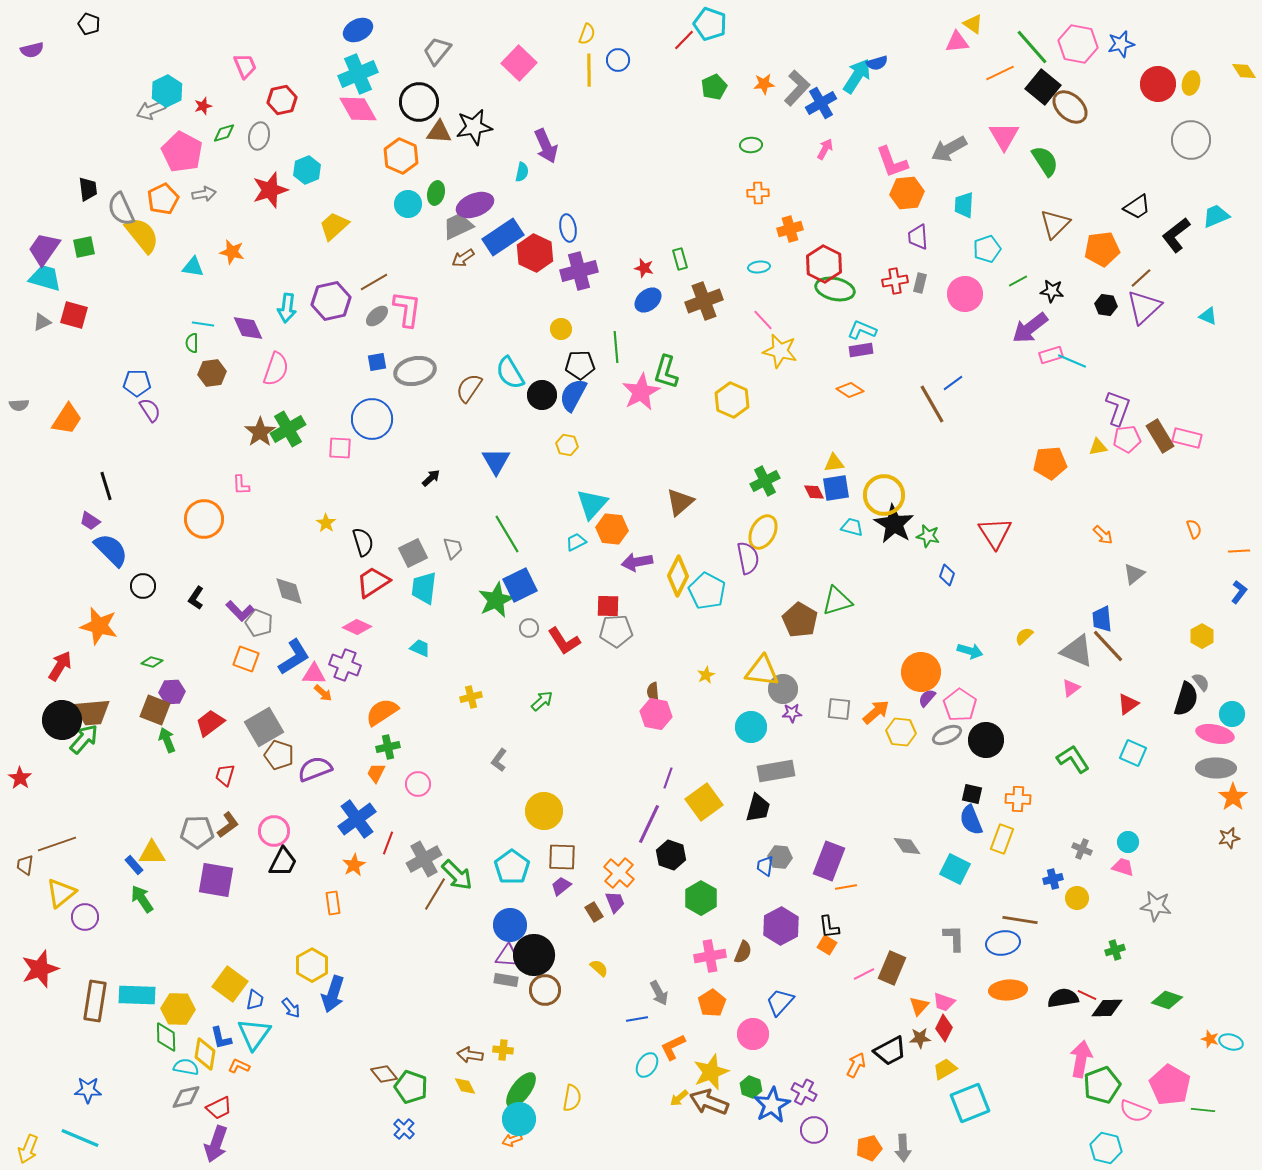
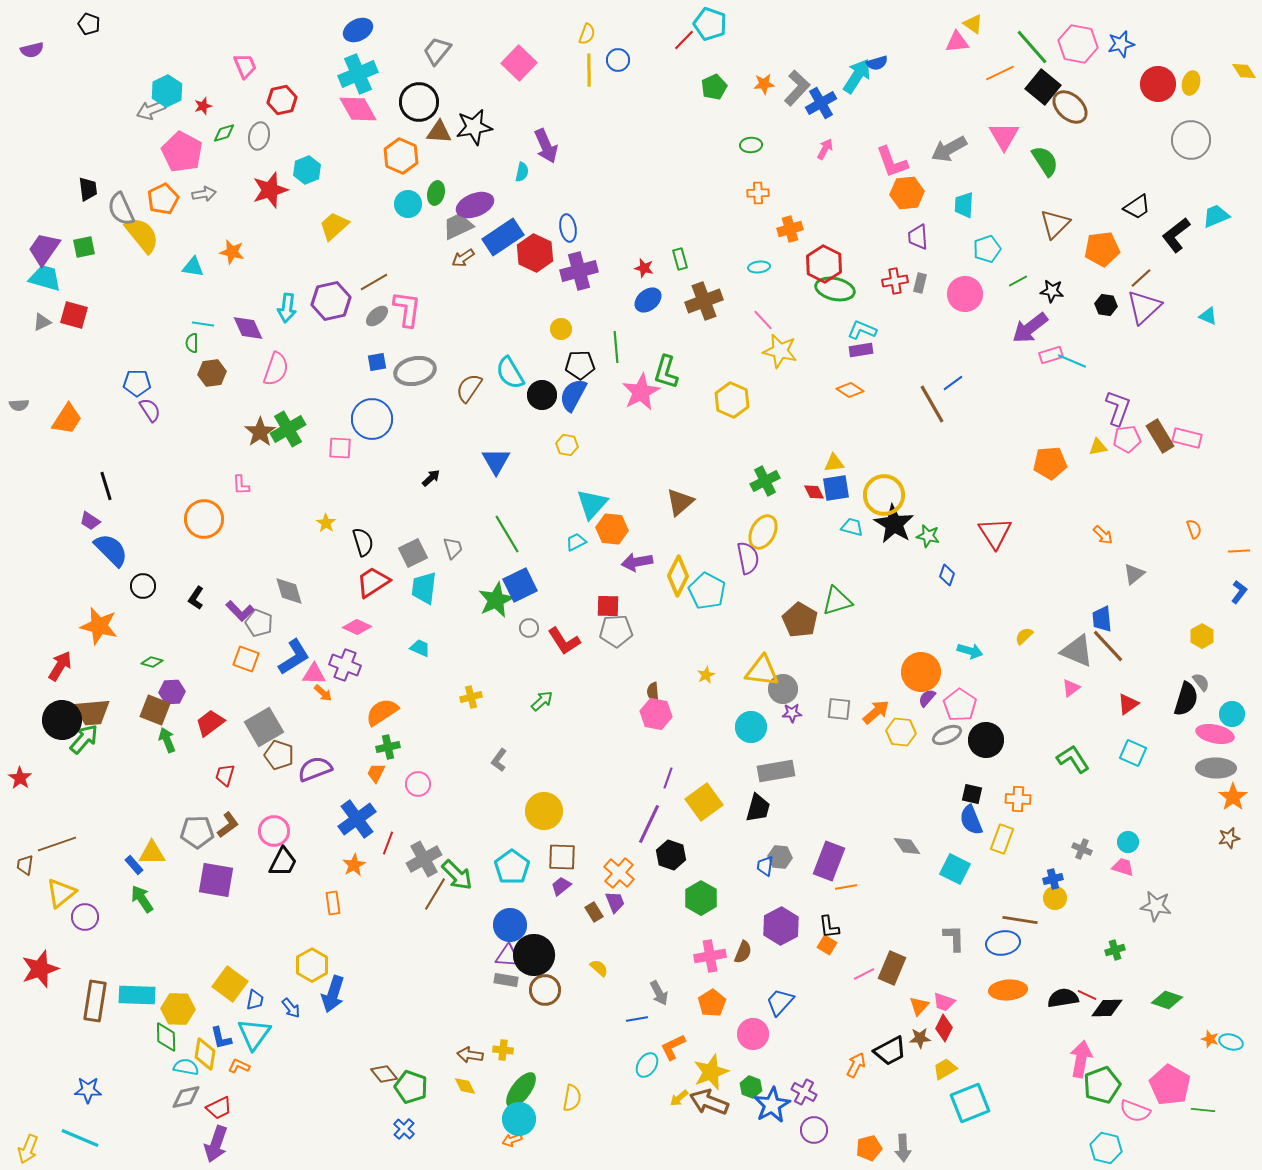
yellow circle at (1077, 898): moved 22 px left
